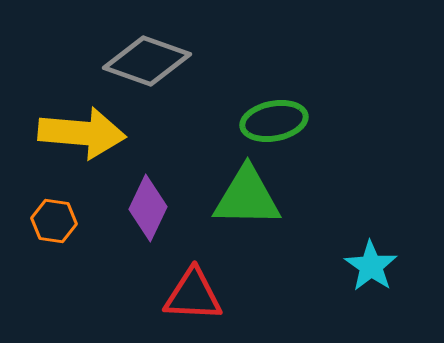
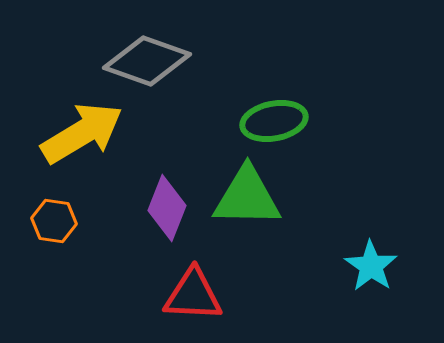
yellow arrow: rotated 36 degrees counterclockwise
purple diamond: moved 19 px right; rotated 4 degrees counterclockwise
